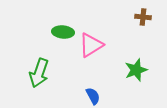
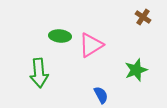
brown cross: rotated 28 degrees clockwise
green ellipse: moved 3 px left, 4 px down
green arrow: rotated 24 degrees counterclockwise
blue semicircle: moved 8 px right, 1 px up
